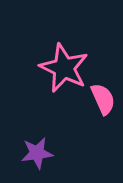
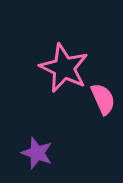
purple star: rotated 28 degrees clockwise
